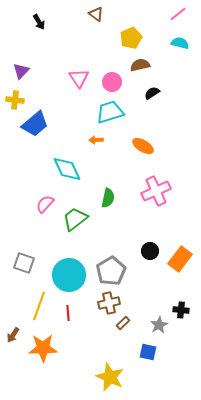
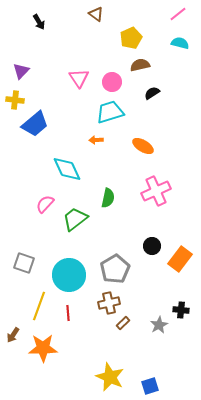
black circle: moved 2 px right, 5 px up
gray pentagon: moved 4 px right, 2 px up
blue square: moved 2 px right, 34 px down; rotated 30 degrees counterclockwise
